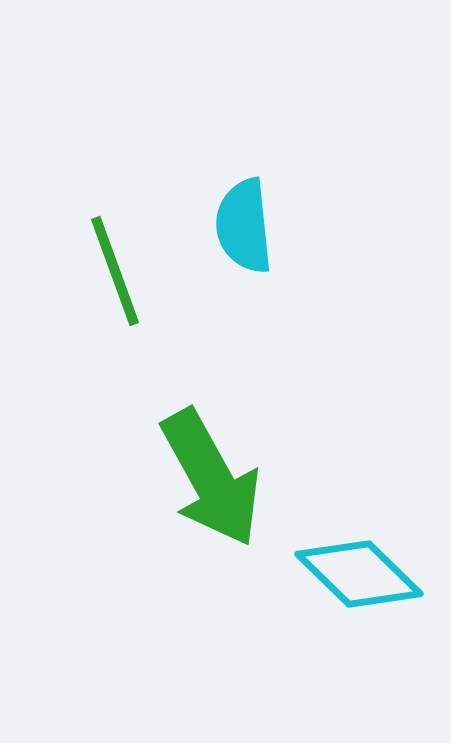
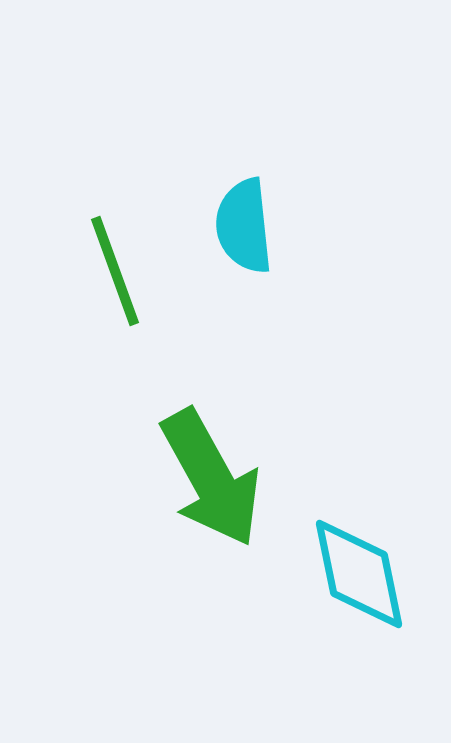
cyan diamond: rotated 34 degrees clockwise
